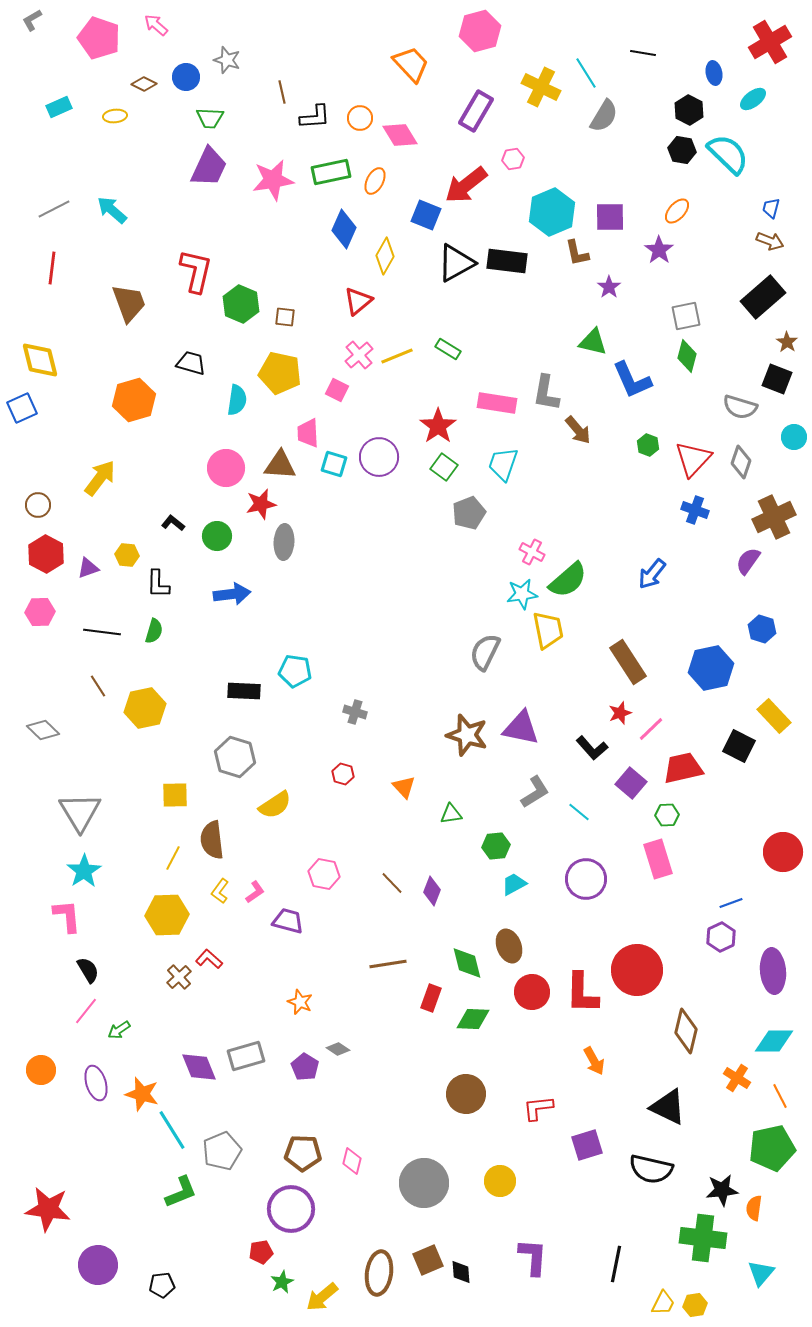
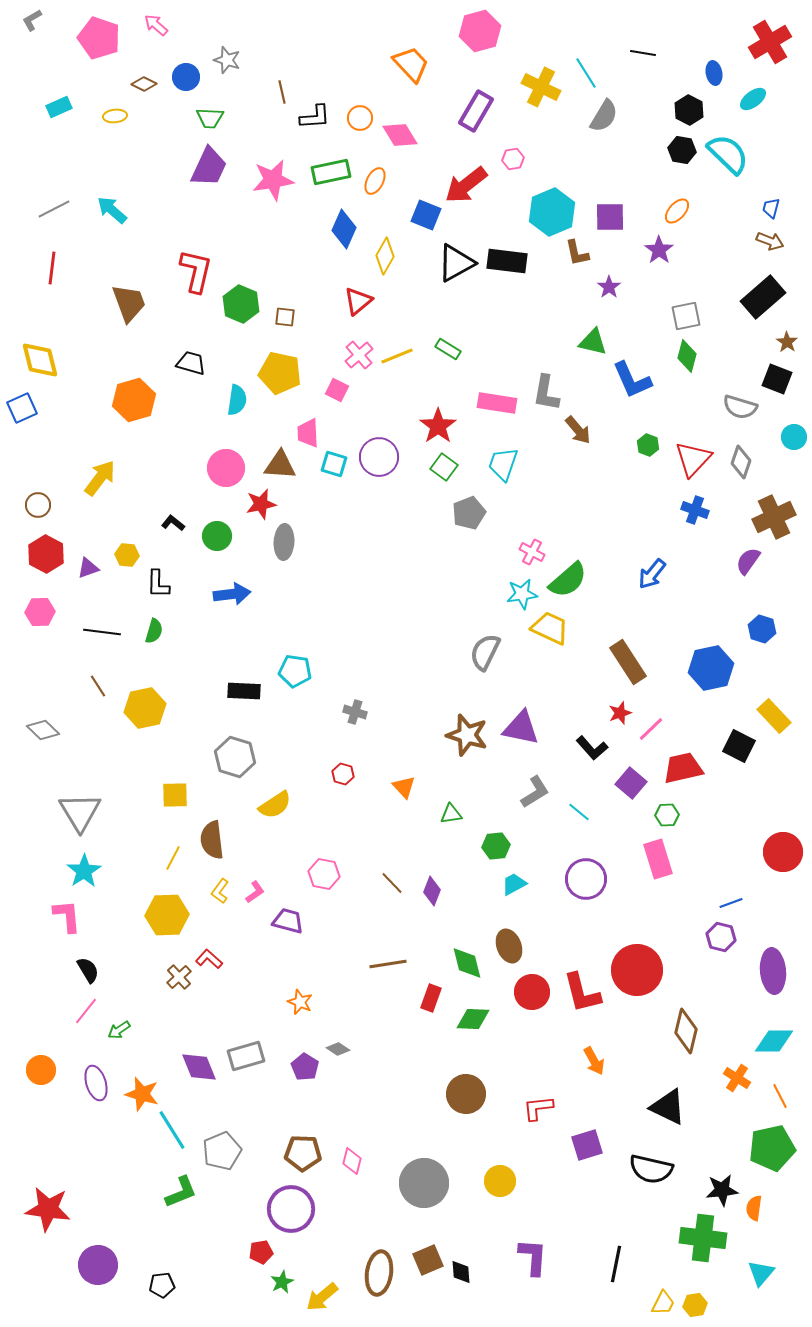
yellow trapezoid at (548, 630): moved 2 px right, 2 px up; rotated 54 degrees counterclockwise
purple hexagon at (721, 937): rotated 20 degrees counterclockwise
red L-shape at (582, 993): rotated 15 degrees counterclockwise
